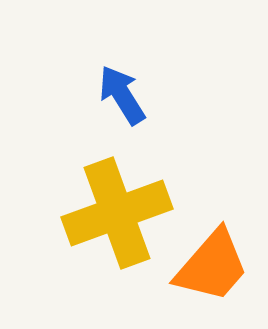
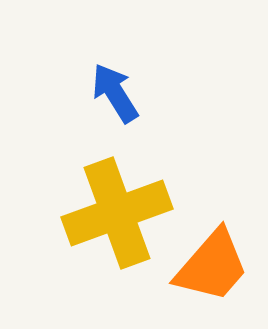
blue arrow: moved 7 px left, 2 px up
